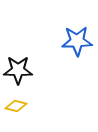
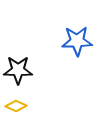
yellow diamond: rotated 10 degrees clockwise
